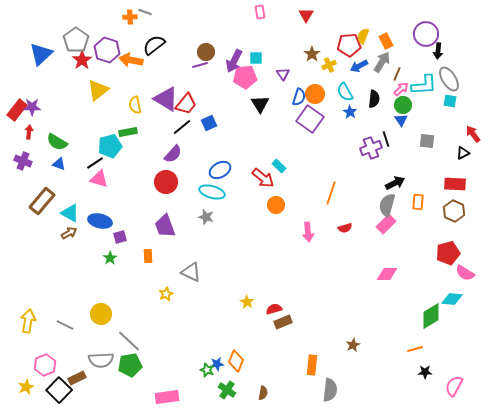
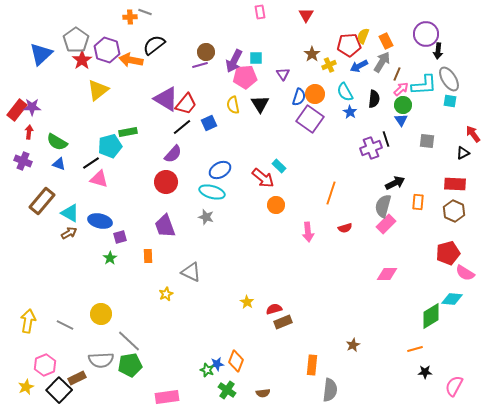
yellow semicircle at (135, 105): moved 98 px right
black line at (95, 163): moved 4 px left
gray semicircle at (387, 205): moved 4 px left, 1 px down
brown semicircle at (263, 393): rotated 72 degrees clockwise
